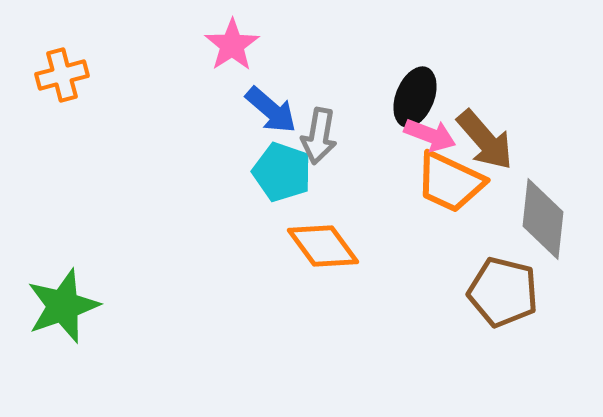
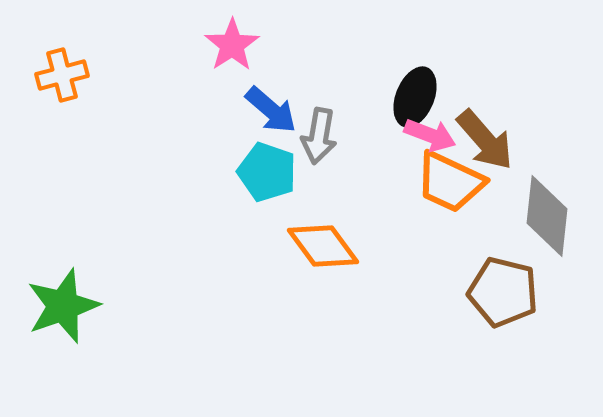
cyan pentagon: moved 15 px left
gray diamond: moved 4 px right, 3 px up
